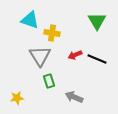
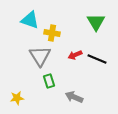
green triangle: moved 1 px left, 1 px down
